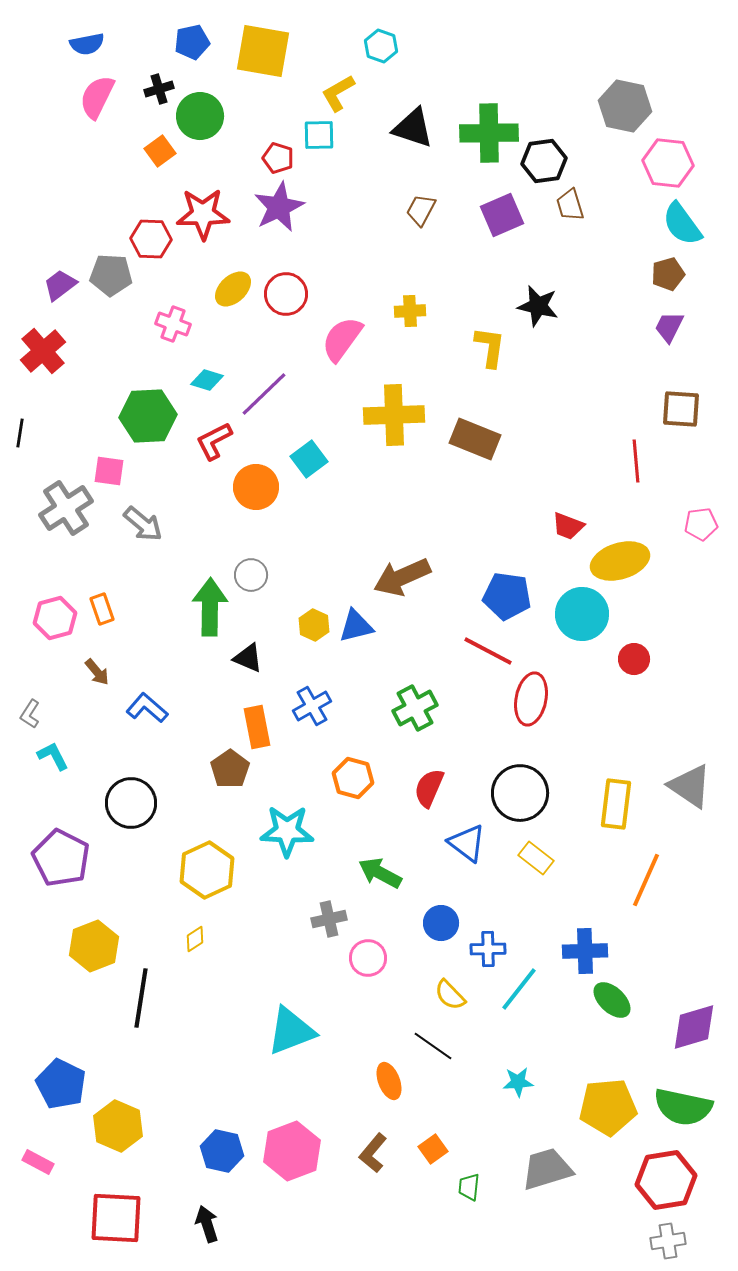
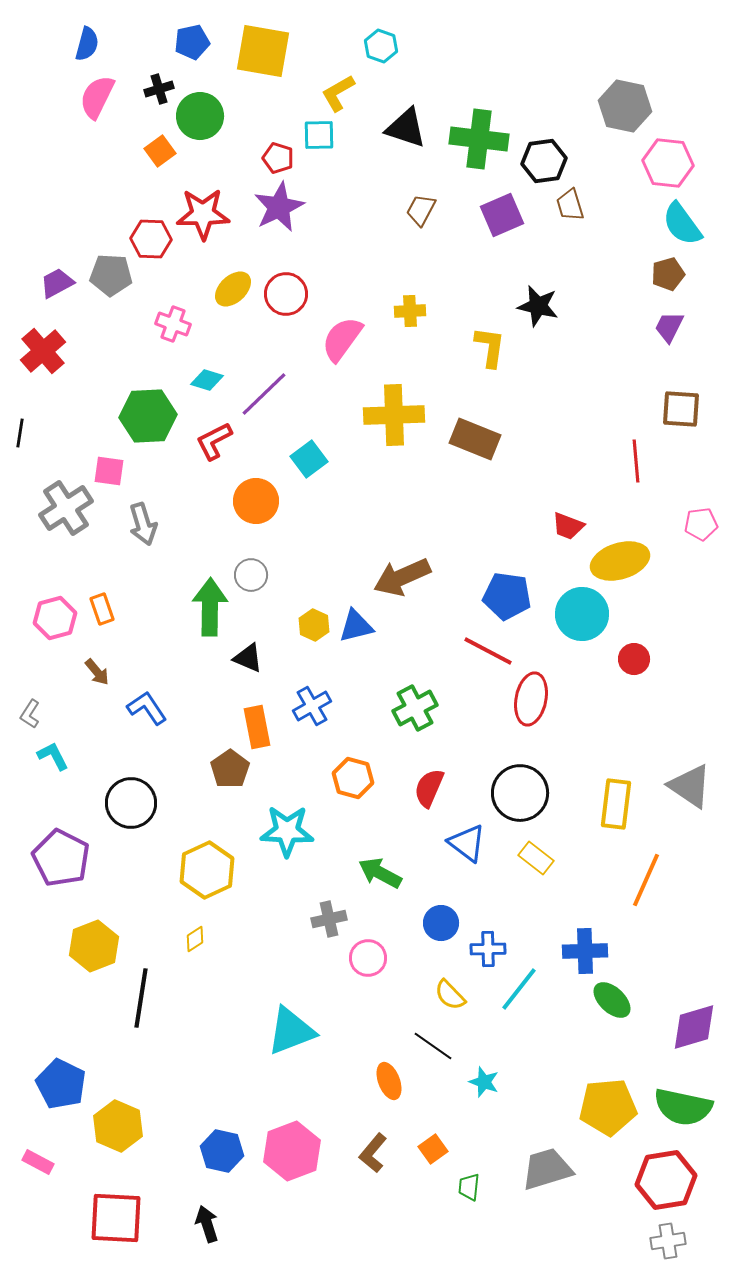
blue semicircle at (87, 44): rotated 64 degrees counterclockwise
black triangle at (413, 128): moved 7 px left
green cross at (489, 133): moved 10 px left, 6 px down; rotated 8 degrees clockwise
purple trapezoid at (60, 285): moved 3 px left, 2 px up; rotated 9 degrees clockwise
orange circle at (256, 487): moved 14 px down
gray arrow at (143, 524): rotated 33 degrees clockwise
blue L-shape at (147, 708): rotated 15 degrees clockwise
cyan star at (518, 1082): moved 34 px left; rotated 24 degrees clockwise
